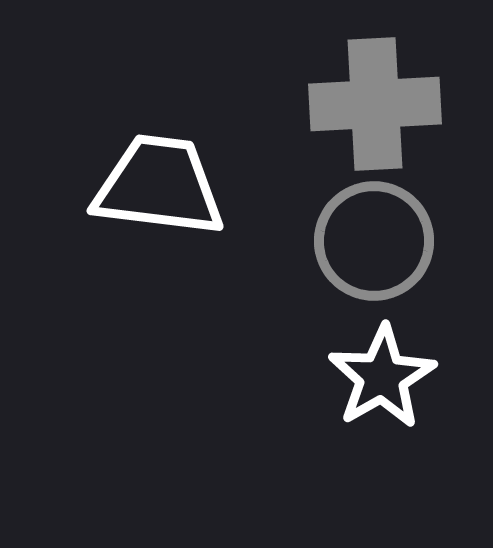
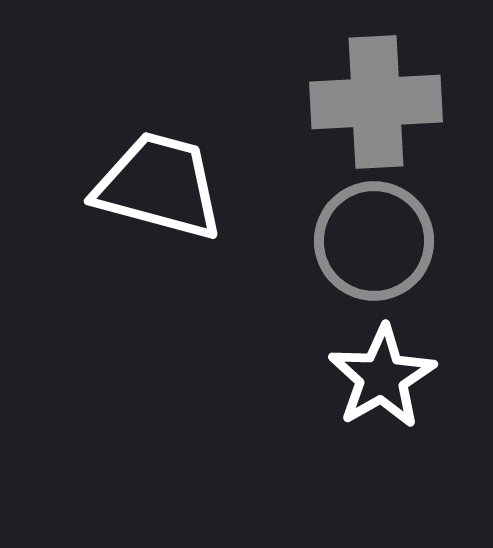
gray cross: moved 1 px right, 2 px up
white trapezoid: rotated 8 degrees clockwise
